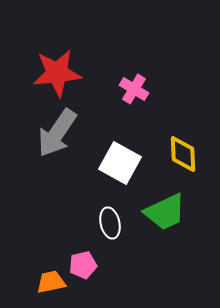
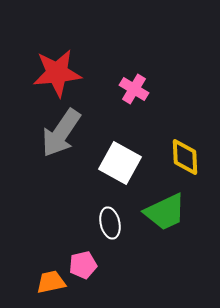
gray arrow: moved 4 px right
yellow diamond: moved 2 px right, 3 px down
